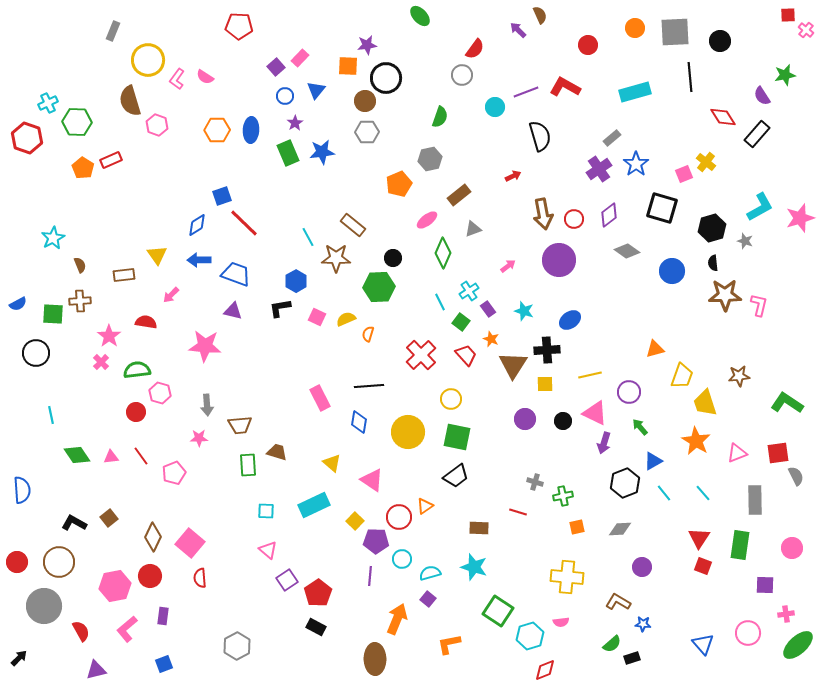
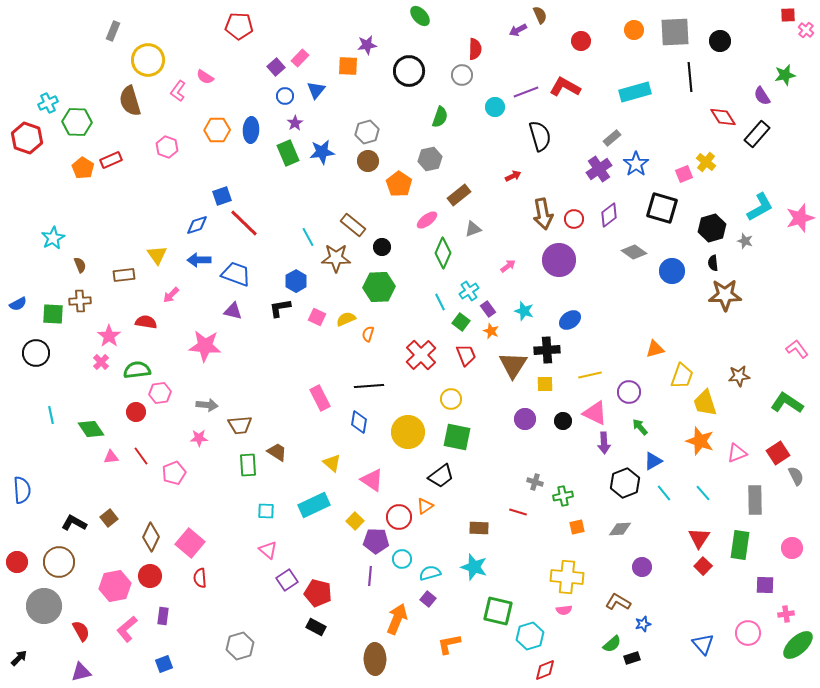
orange circle at (635, 28): moved 1 px left, 2 px down
purple arrow at (518, 30): rotated 72 degrees counterclockwise
red circle at (588, 45): moved 7 px left, 4 px up
red semicircle at (475, 49): rotated 35 degrees counterclockwise
black circle at (386, 78): moved 23 px right, 7 px up
pink L-shape at (177, 79): moved 1 px right, 12 px down
brown circle at (365, 101): moved 3 px right, 60 px down
pink hexagon at (157, 125): moved 10 px right, 22 px down
gray hexagon at (367, 132): rotated 15 degrees counterclockwise
orange pentagon at (399, 184): rotated 15 degrees counterclockwise
blue diamond at (197, 225): rotated 15 degrees clockwise
gray diamond at (627, 251): moved 7 px right, 1 px down
black circle at (393, 258): moved 11 px left, 11 px up
pink L-shape at (759, 305): moved 38 px right, 44 px down; rotated 50 degrees counterclockwise
orange star at (491, 339): moved 8 px up
red trapezoid at (466, 355): rotated 20 degrees clockwise
pink hexagon at (160, 393): rotated 25 degrees counterclockwise
gray arrow at (207, 405): rotated 80 degrees counterclockwise
orange star at (696, 441): moved 4 px right; rotated 12 degrees counterclockwise
purple arrow at (604, 443): rotated 20 degrees counterclockwise
brown trapezoid at (277, 452): rotated 15 degrees clockwise
red square at (778, 453): rotated 25 degrees counterclockwise
green diamond at (77, 455): moved 14 px right, 26 px up
black trapezoid at (456, 476): moved 15 px left
brown diamond at (153, 537): moved 2 px left
red square at (703, 566): rotated 24 degrees clockwise
red pentagon at (318, 593): rotated 24 degrees counterclockwise
green square at (498, 611): rotated 20 degrees counterclockwise
pink semicircle at (561, 622): moved 3 px right, 12 px up
blue star at (643, 624): rotated 21 degrees counterclockwise
gray hexagon at (237, 646): moved 3 px right; rotated 12 degrees clockwise
purple triangle at (96, 670): moved 15 px left, 2 px down
